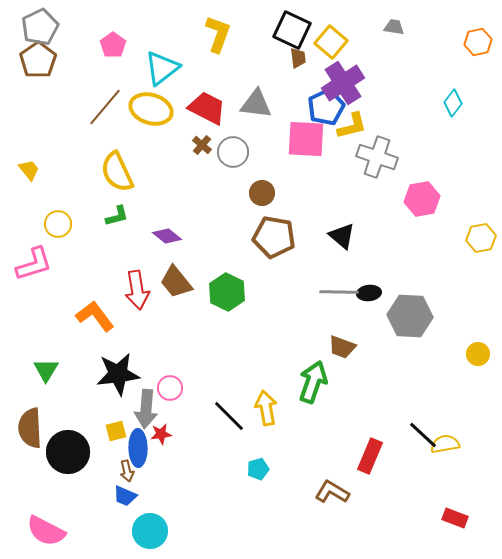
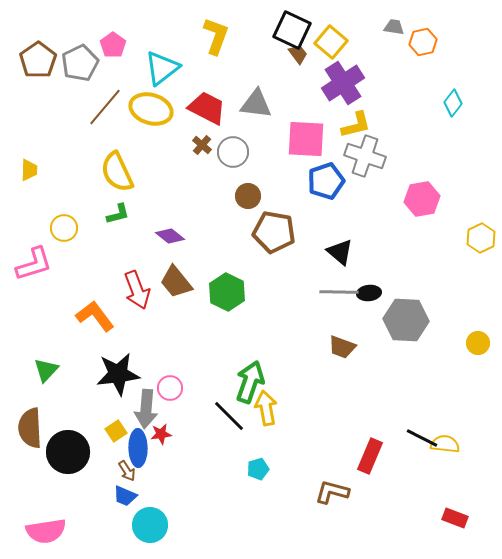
gray pentagon at (40, 27): moved 40 px right, 36 px down
yellow L-shape at (218, 34): moved 2 px left, 2 px down
orange hexagon at (478, 42): moved 55 px left
brown trapezoid at (298, 58): moved 4 px up; rotated 30 degrees counterclockwise
blue pentagon at (326, 107): moved 74 px down; rotated 6 degrees clockwise
yellow L-shape at (352, 126): moved 4 px right, 1 px up
gray cross at (377, 157): moved 12 px left, 1 px up
yellow trapezoid at (29, 170): rotated 40 degrees clockwise
brown circle at (262, 193): moved 14 px left, 3 px down
green L-shape at (117, 216): moved 1 px right, 2 px up
yellow circle at (58, 224): moved 6 px right, 4 px down
purple diamond at (167, 236): moved 3 px right
black triangle at (342, 236): moved 2 px left, 16 px down
brown pentagon at (274, 237): moved 5 px up
yellow hexagon at (481, 238): rotated 16 degrees counterclockwise
red arrow at (137, 290): rotated 12 degrees counterclockwise
gray hexagon at (410, 316): moved 4 px left, 4 px down
yellow circle at (478, 354): moved 11 px up
green triangle at (46, 370): rotated 12 degrees clockwise
green arrow at (313, 382): moved 63 px left
yellow square at (116, 431): rotated 20 degrees counterclockwise
black line at (423, 435): moved 1 px left, 3 px down; rotated 16 degrees counterclockwise
yellow semicircle at (445, 444): rotated 16 degrees clockwise
brown arrow at (127, 471): rotated 20 degrees counterclockwise
brown L-shape at (332, 492): rotated 16 degrees counterclockwise
pink semicircle at (46, 531): rotated 36 degrees counterclockwise
cyan circle at (150, 531): moved 6 px up
